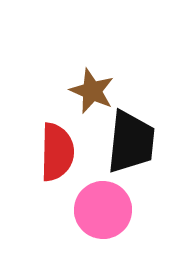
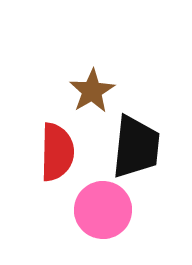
brown star: rotated 18 degrees clockwise
black trapezoid: moved 5 px right, 5 px down
